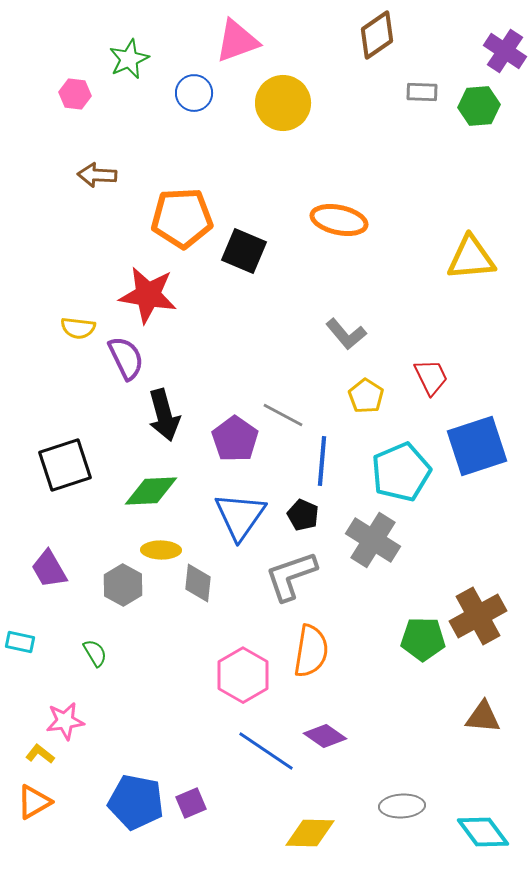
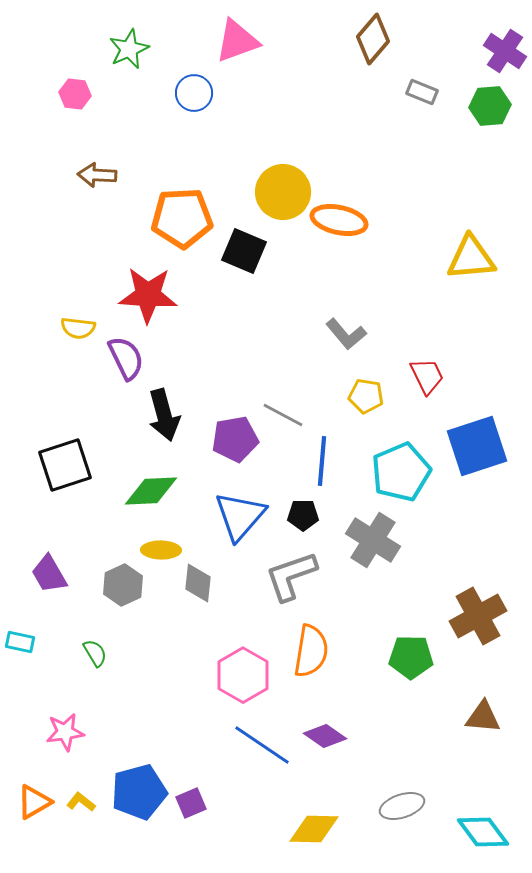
brown diamond at (377, 35): moved 4 px left, 4 px down; rotated 15 degrees counterclockwise
green star at (129, 59): moved 10 px up
gray rectangle at (422, 92): rotated 20 degrees clockwise
yellow circle at (283, 103): moved 89 px down
green hexagon at (479, 106): moved 11 px right
red star at (148, 295): rotated 6 degrees counterclockwise
red trapezoid at (431, 377): moved 4 px left, 1 px up
yellow pentagon at (366, 396): rotated 24 degrees counterclockwise
purple pentagon at (235, 439): rotated 27 degrees clockwise
black pentagon at (303, 515): rotated 24 degrees counterclockwise
blue triangle at (240, 516): rotated 6 degrees clockwise
purple trapezoid at (49, 569): moved 5 px down
gray hexagon at (123, 585): rotated 6 degrees clockwise
green pentagon at (423, 639): moved 12 px left, 18 px down
pink star at (65, 721): moved 11 px down
blue line at (266, 751): moved 4 px left, 6 px up
yellow L-shape at (40, 754): moved 41 px right, 48 px down
blue pentagon at (136, 802): moved 3 px right, 10 px up; rotated 26 degrees counterclockwise
gray ellipse at (402, 806): rotated 15 degrees counterclockwise
yellow diamond at (310, 833): moved 4 px right, 4 px up
